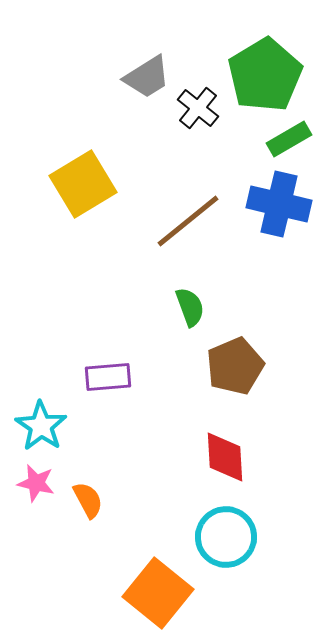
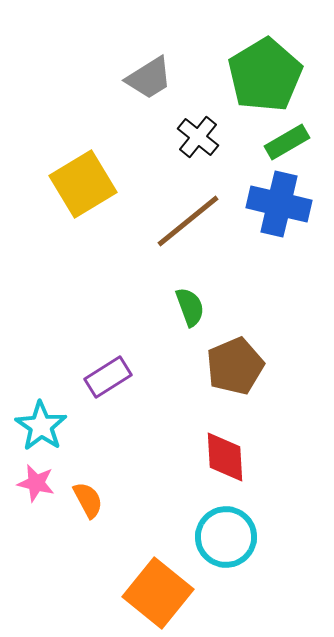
gray trapezoid: moved 2 px right, 1 px down
black cross: moved 29 px down
green rectangle: moved 2 px left, 3 px down
purple rectangle: rotated 27 degrees counterclockwise
